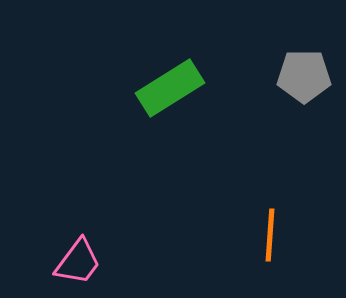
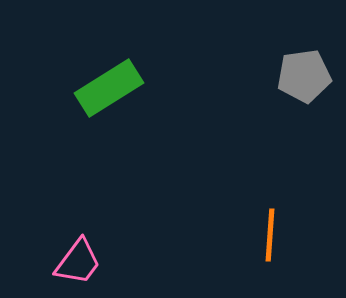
gray pentagon: rotated 8 degrees counterclockwise
green rectangle: moved 61 px left
